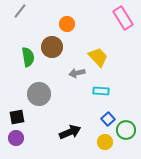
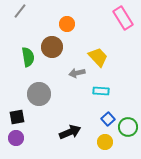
green circle: moved 2 px right, 3 px up
